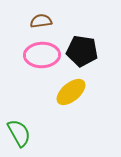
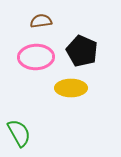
black pentagon: rotated 16 degrees clockwise
pink ellipse: moved 6 px left, 2 px down
yellow ellipse: moved 4 px up; rotated 40 degrees clockwise
